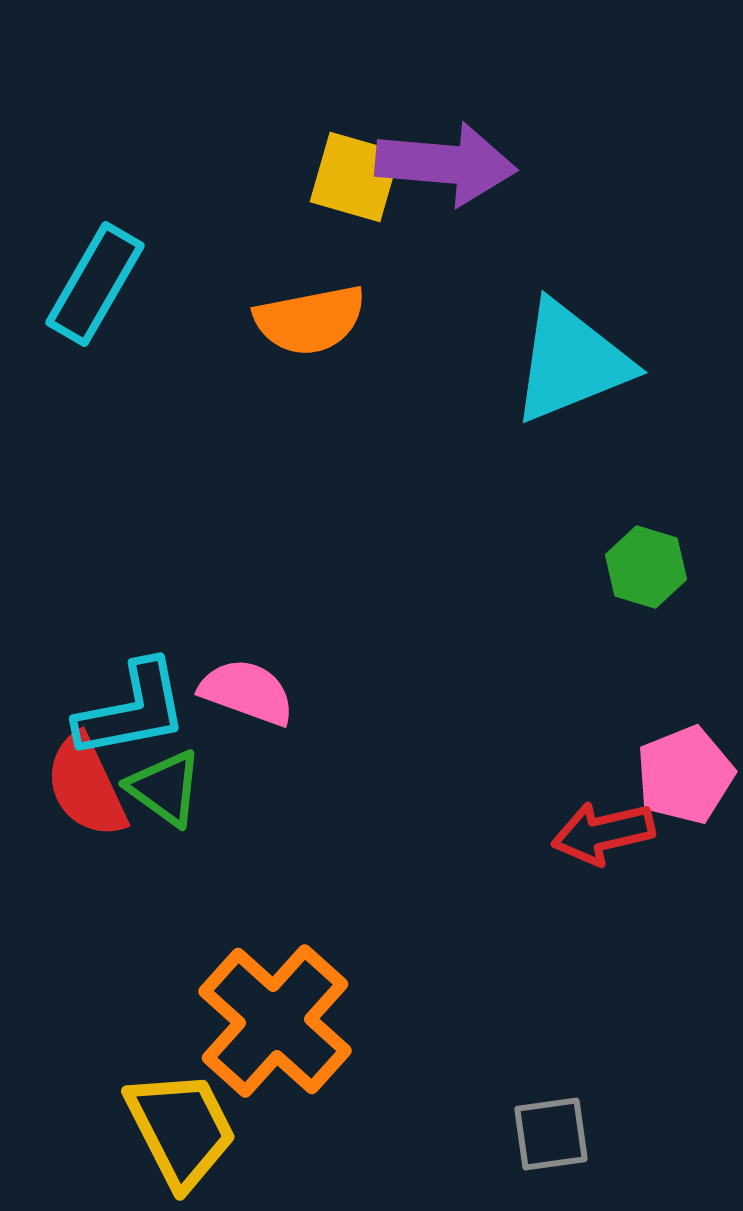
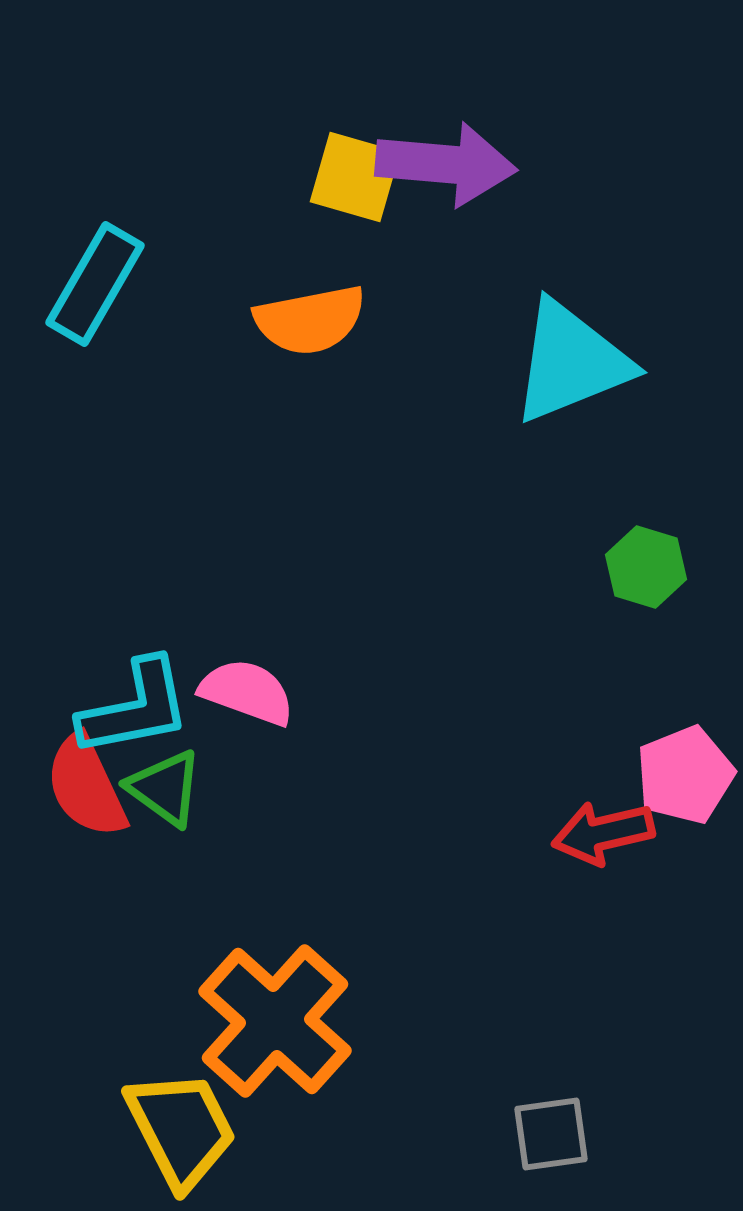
cyan L-shape: moved 3 px right, 2 px up
